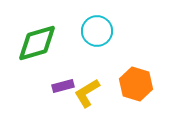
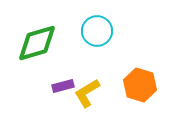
orange hexagon: moved 4 px right, 1 px down
